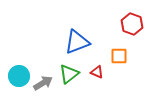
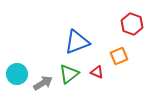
orange square: rotated 24 degrees counterclockwise
cyan circle: moved 2 px left, 2 px up
